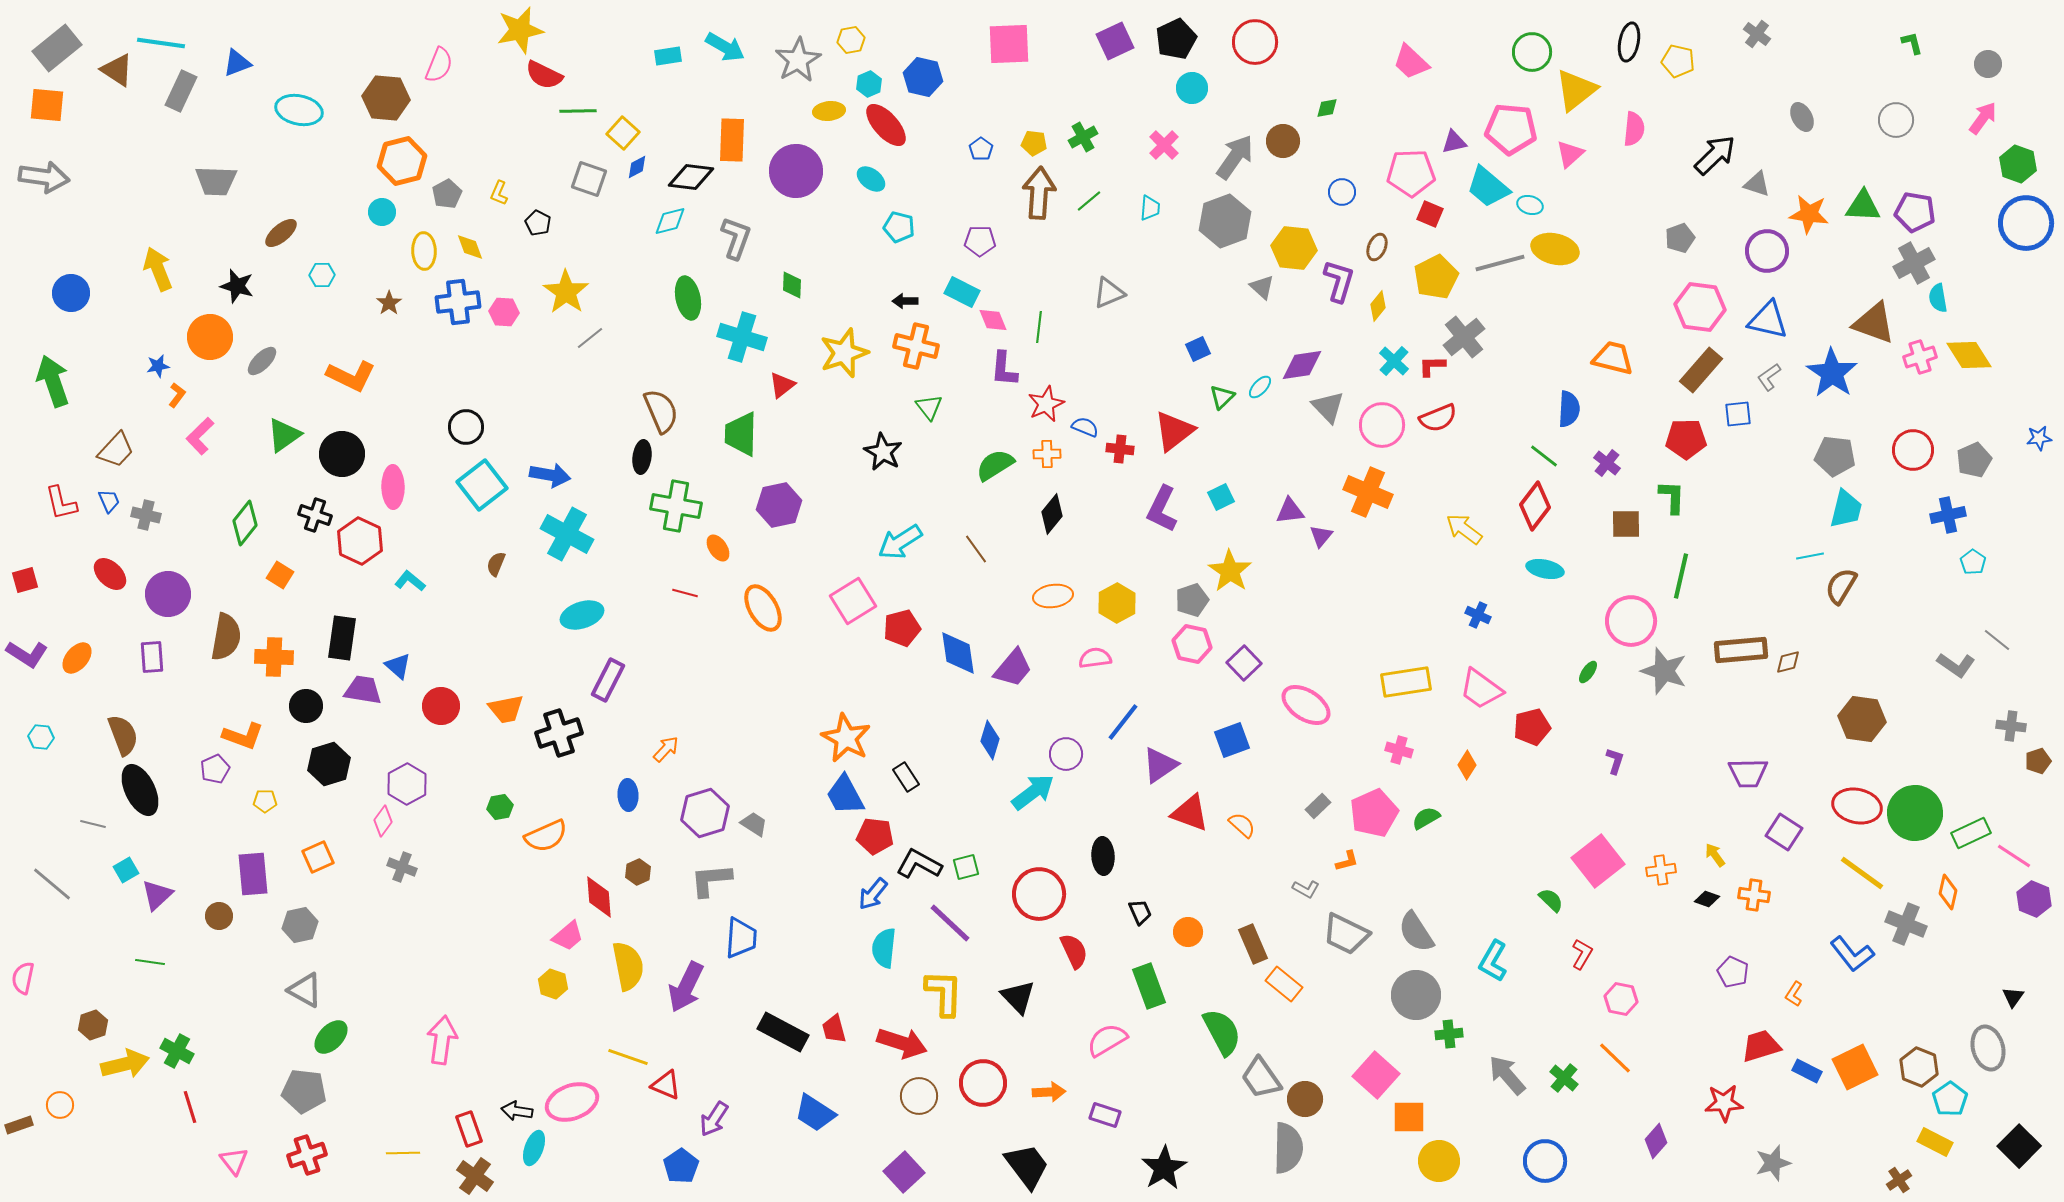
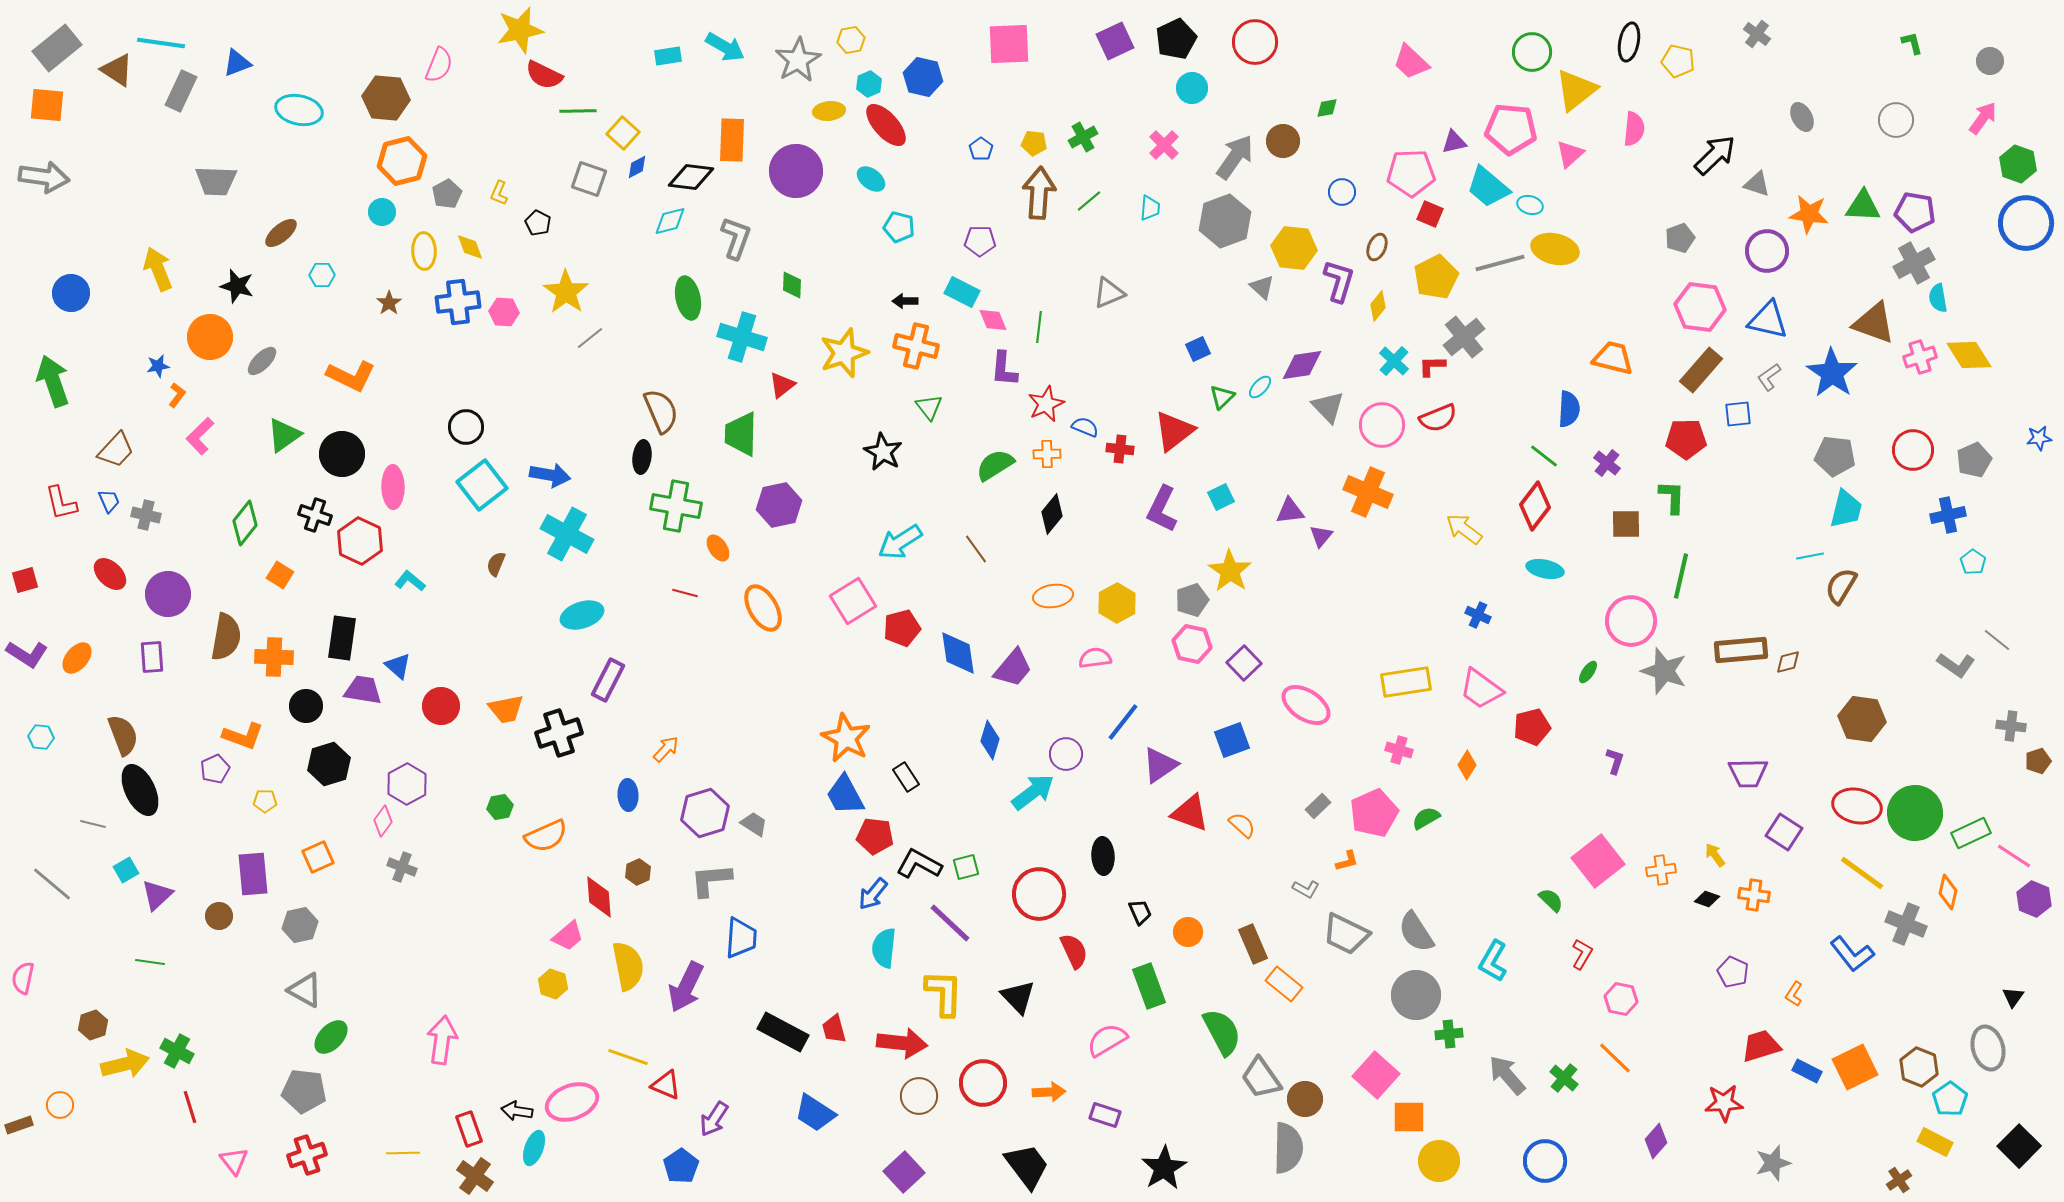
gray circle at (1988, 64): moved 2 px right, 3 px up
red arrow at (902, 1043): rotated 12 degrees counterclockwise
